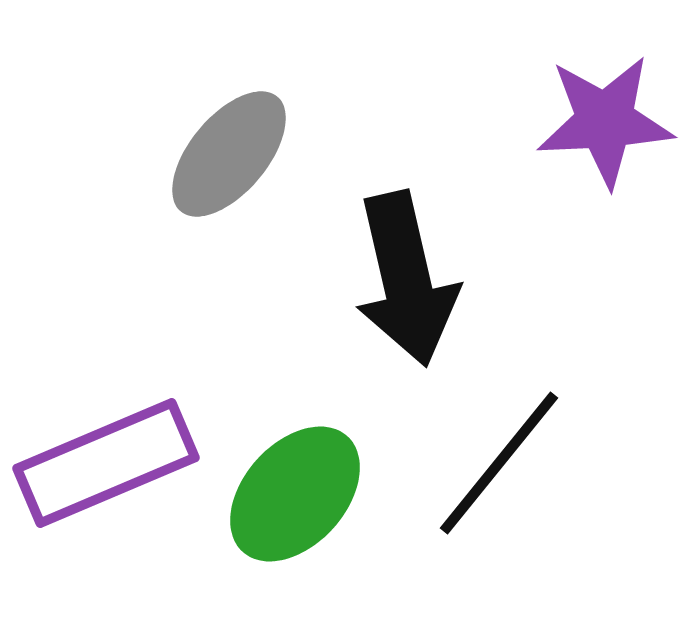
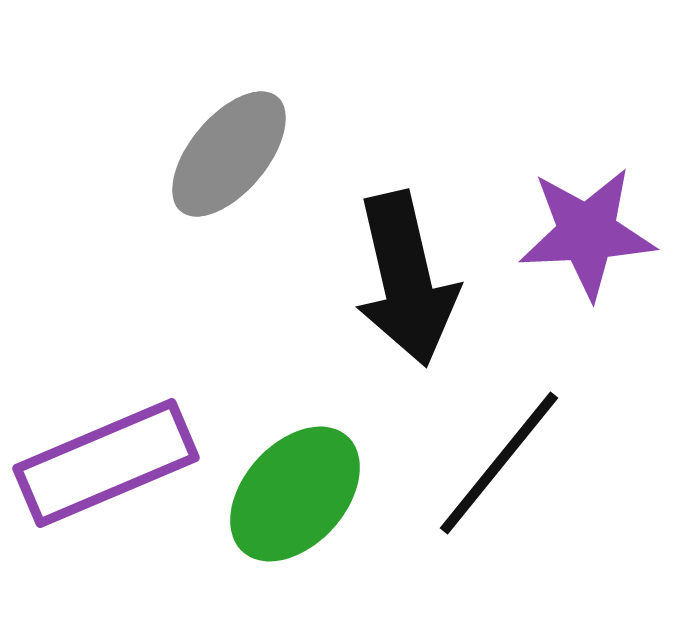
purple star: moved 18 px left, 112 px down
